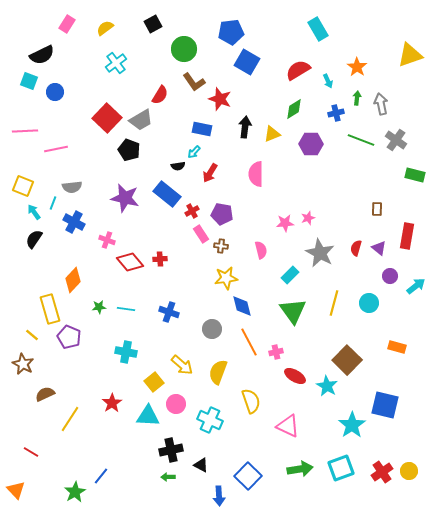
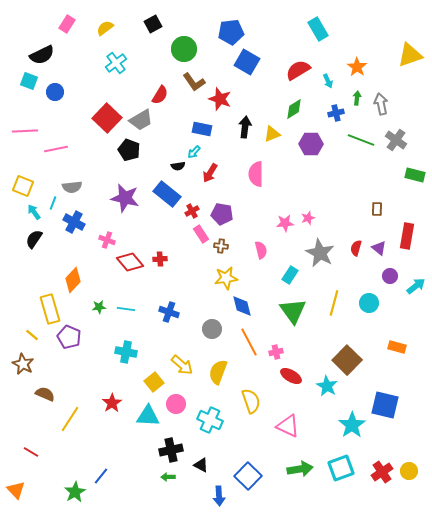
cyan rectangle at (290, 275): rotated 12 degrees counterclockwise
red ellipse at (295, 376): moved 4 px left
brown semicircle at (45, 394): rotated 48 degrees clockwise
